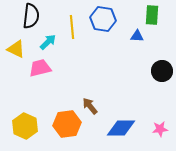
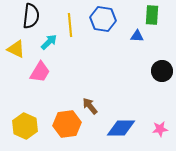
yellow line: moved 2 px left, 2 px up
cyan arrow: moved 1 px right
pink trapezoid: moved 4 px down; rotated 135 degrees clockwise
